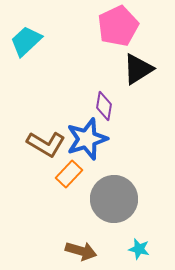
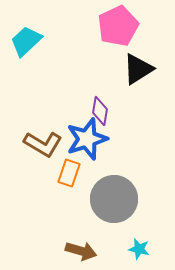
purple diamond: moved 4 px left, 5 px down
brown L-shape: moved 3 px left
orange rectangle: moved 1 px up; rotated 24 degrees counterclockwise
